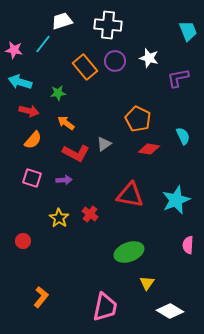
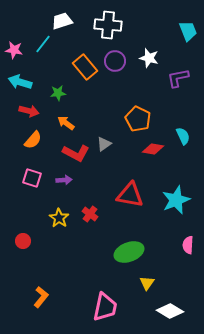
red diamond: moved 4 px right
